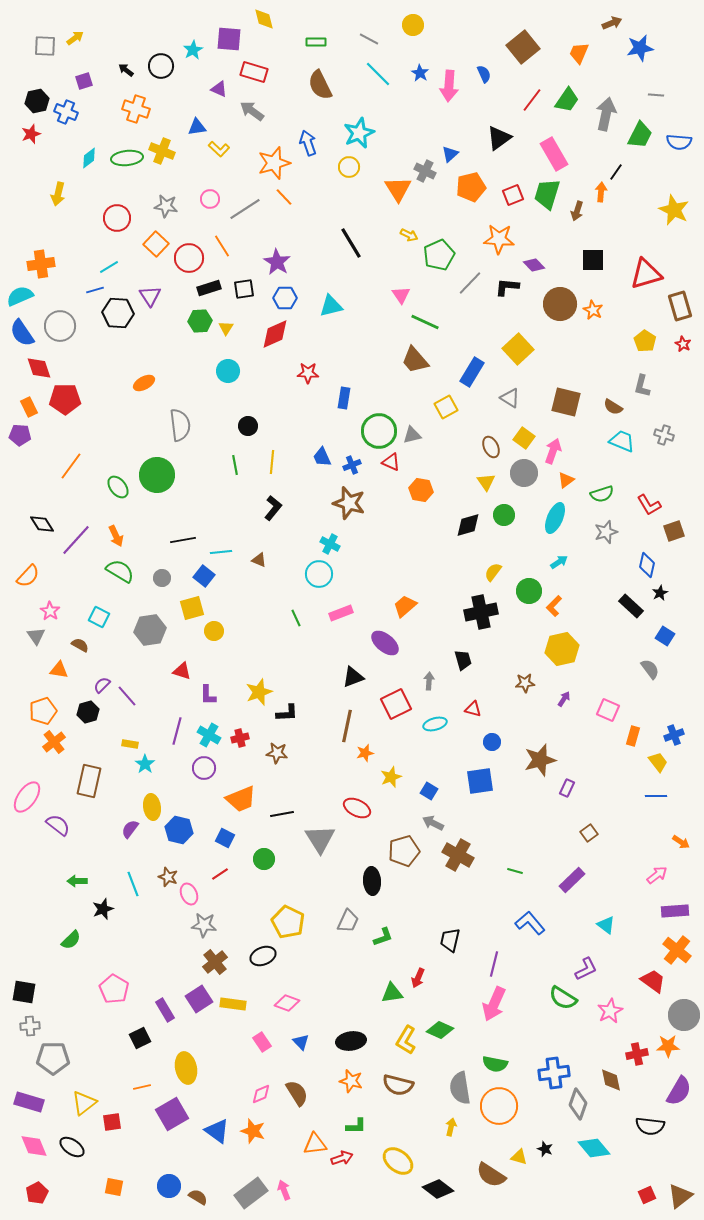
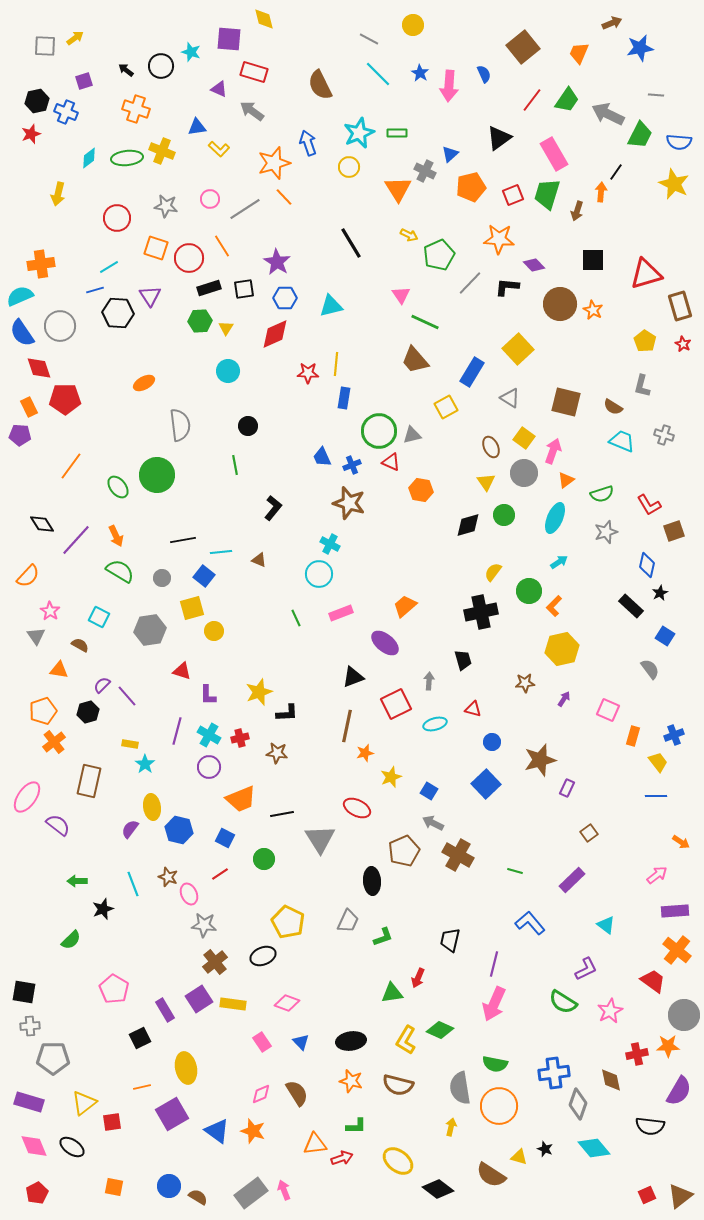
green rectangle at (316, 42): moved 81 px right, 91 px down
cyan star at (193, 50): moved 2 px left, 2 px down; rotated 24 degrees counterclockwise
gray arrow at (606, 114): moved 2 px right; rotated 76 degrees counterclockwise
yellow star at (674, 210): moved 26 px up
orange square at (156, 244): moved 4 px down; rotated 25 degrees counterclockwise
yellow line at (272, 462): moved 64 px right, 98 px up
purple circle at (204, 768): moved 5 px right, 1 px up
blue square at (480, 781): moved 6 px right, 3 px down; rotated 36 degrees counterclockwise
brown pentagon at (404, 851): rotated 8 degrees counterclockwise
green semicircle at (563, 998): moved 4 px down
